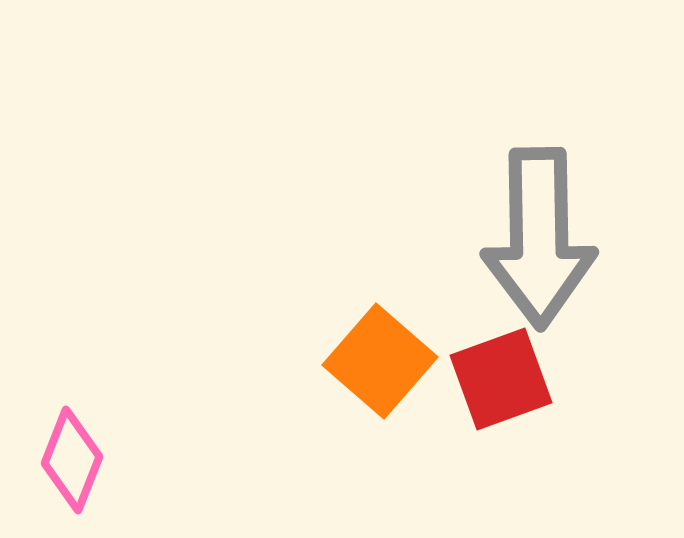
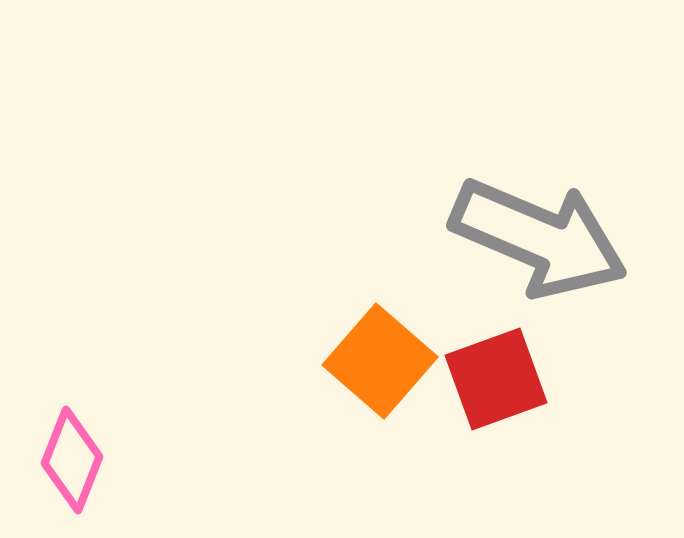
gray arrow: rotated 66 degrees counterclockwise
red square: moved 5 px left
